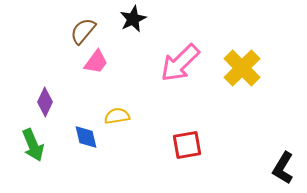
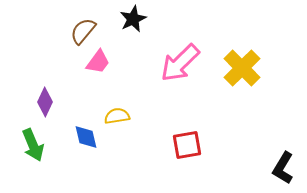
pink trapezoid: moved 2 px right
